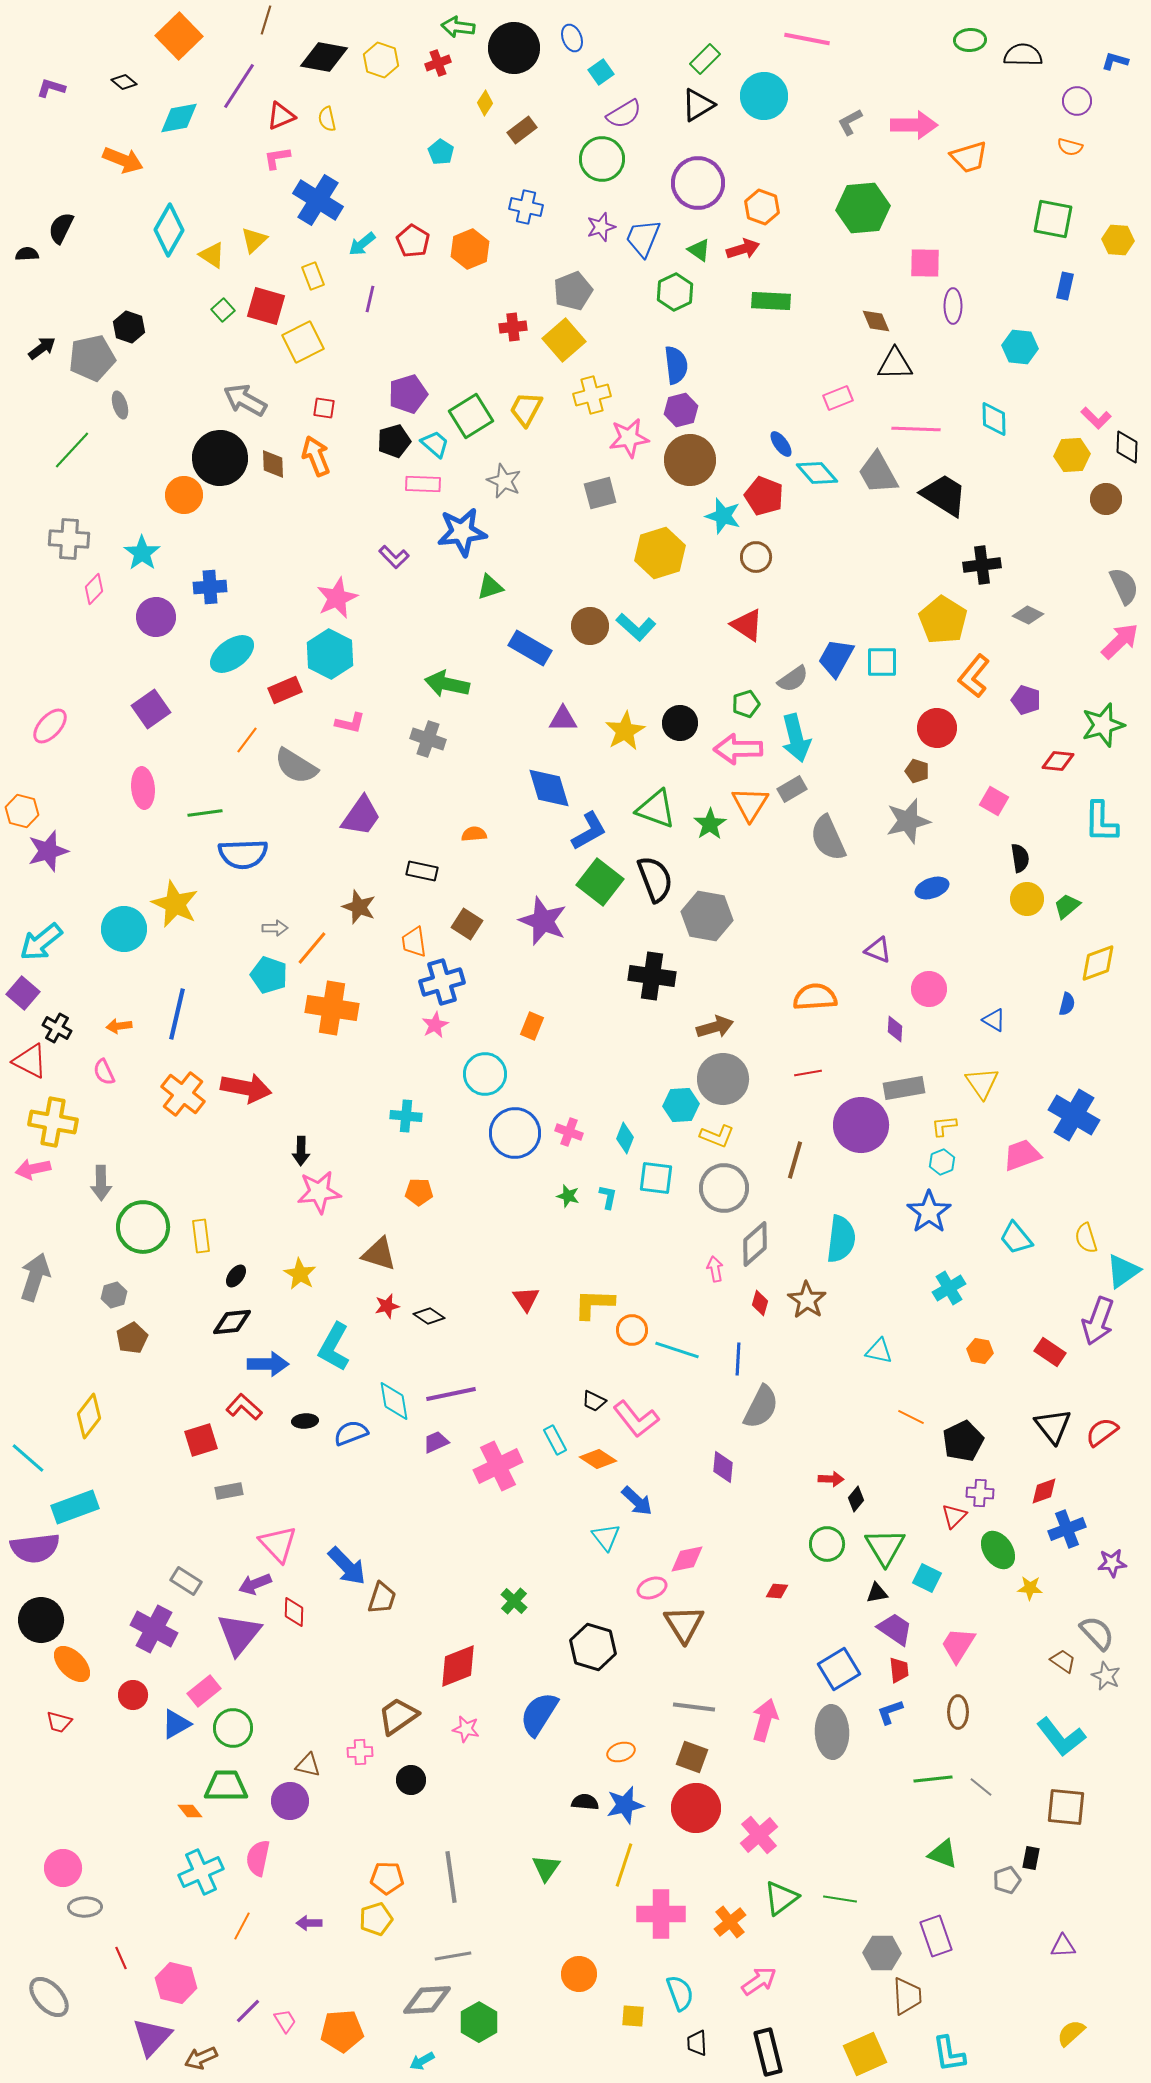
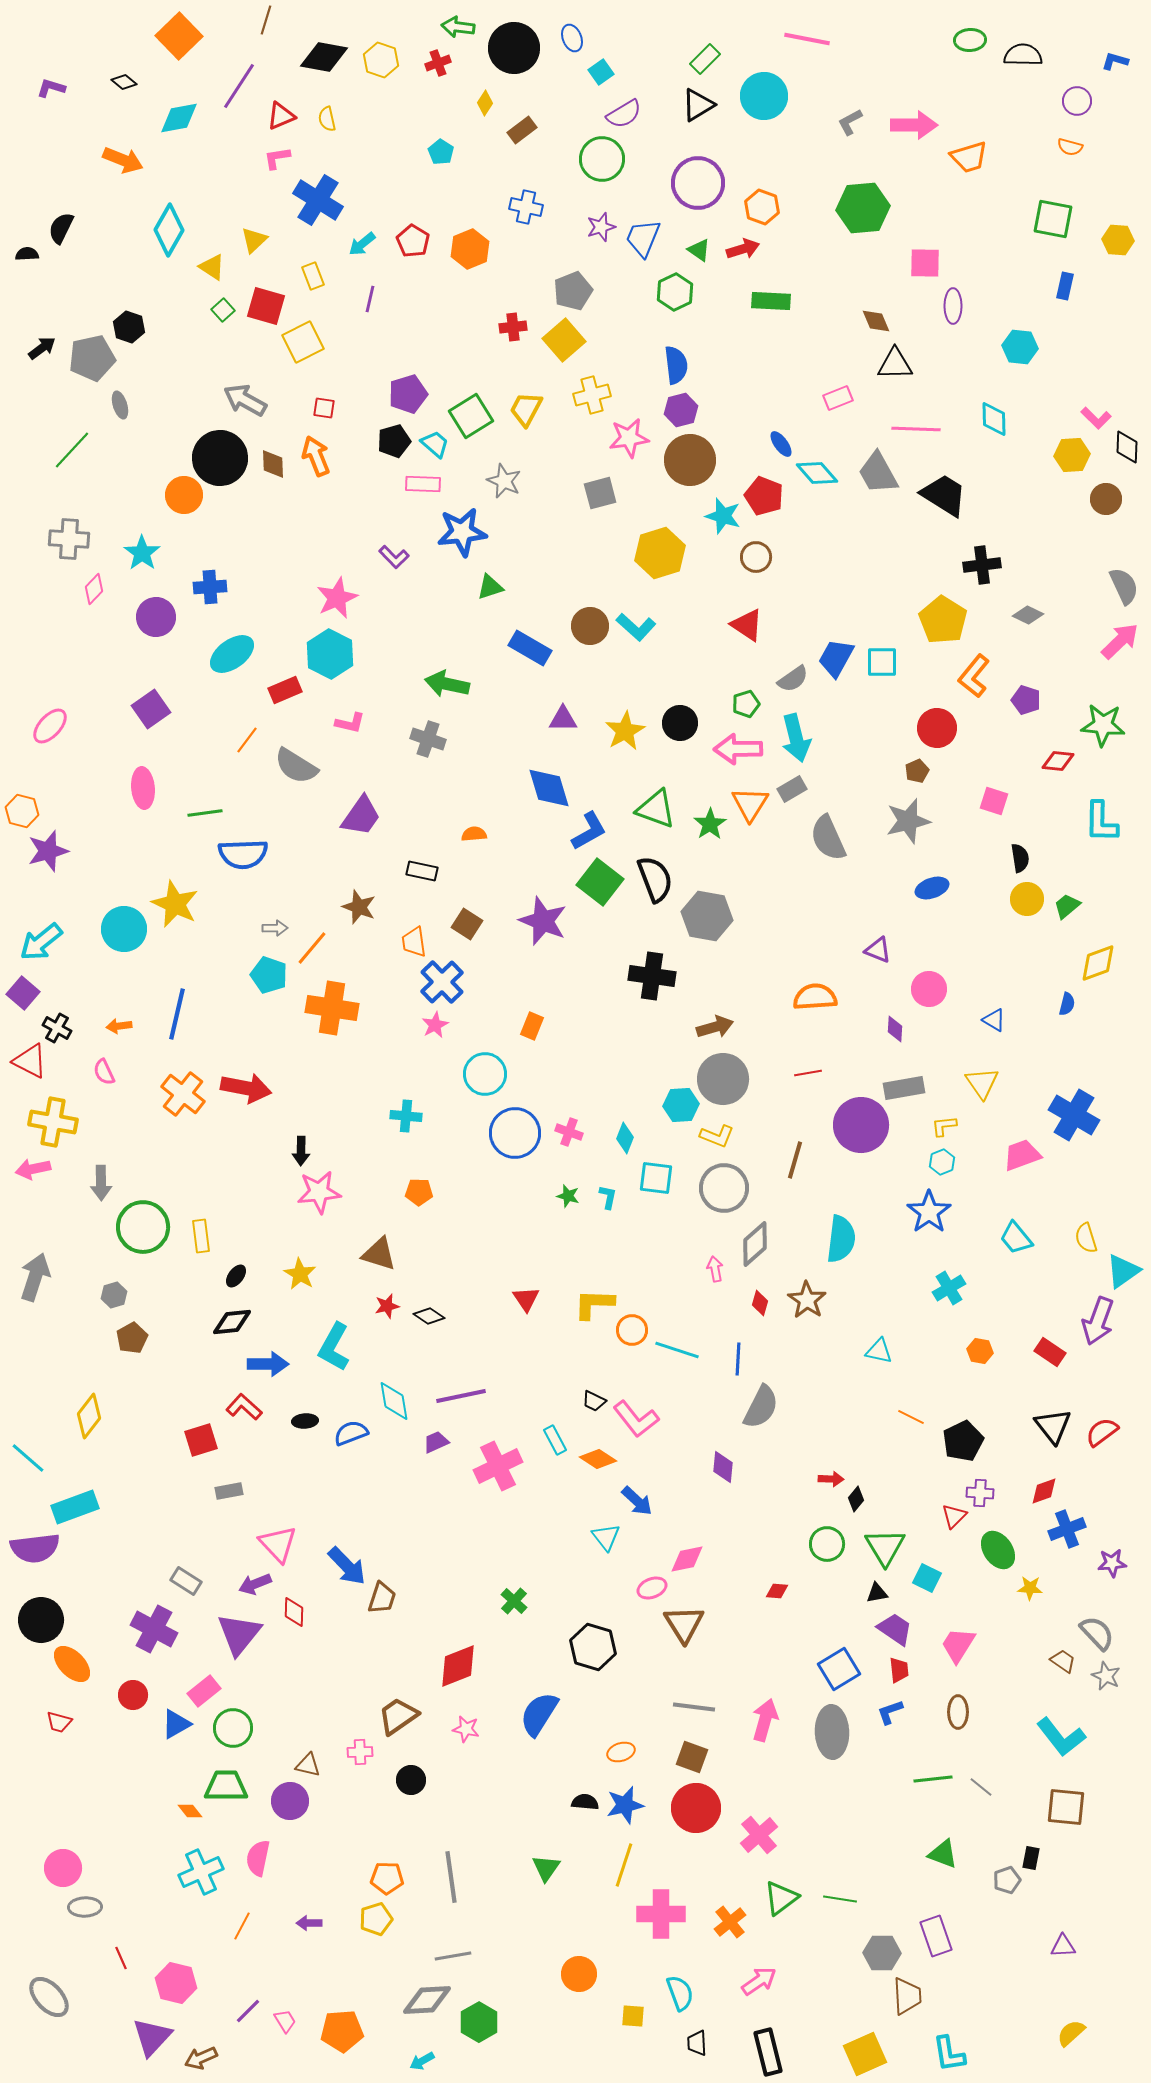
yellow triangle at (212, 255): moved 12 px down
green star at (1103, 725): rotated 21 degrees clockwise
brown pentagon at (917, 771): rotated 30 degrees clockwise
pink square at (994, 801): rotated 12 degrees counterclockwise
blue cross at (442, 982): rotated 27 degrees counterclockwise
purple line at (451, 1394): moved 10 px right, 2 px down
